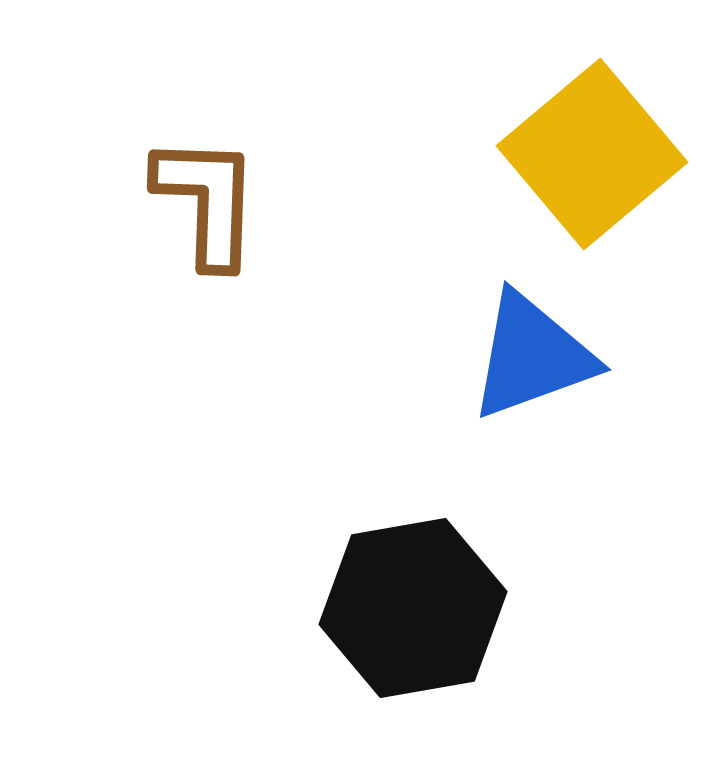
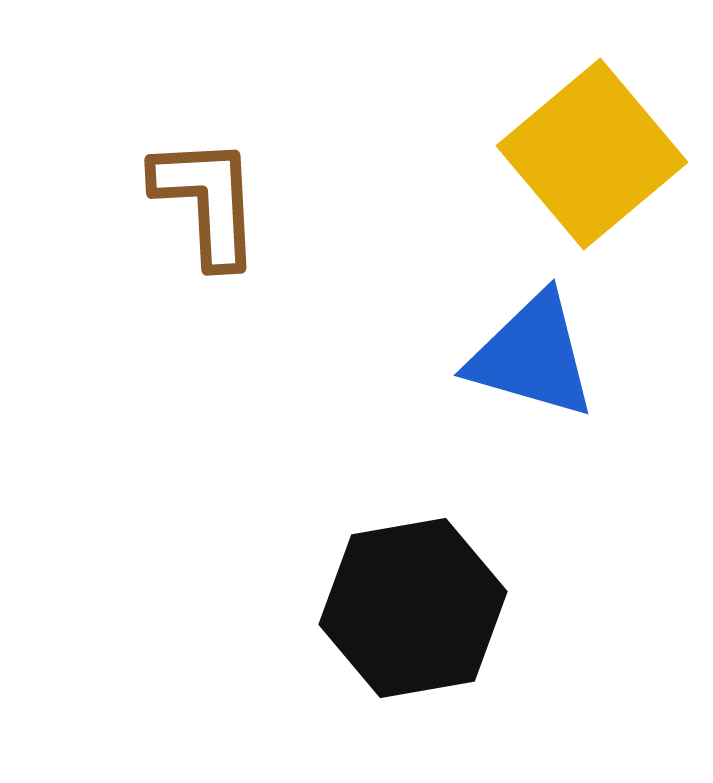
brown L-shape: rotated 5 degrees counterclockwise
blue triangle: rotated 36 degrees clockwise
